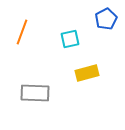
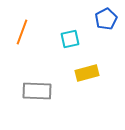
gray rectangle: moved 2 px right, 2 px up
